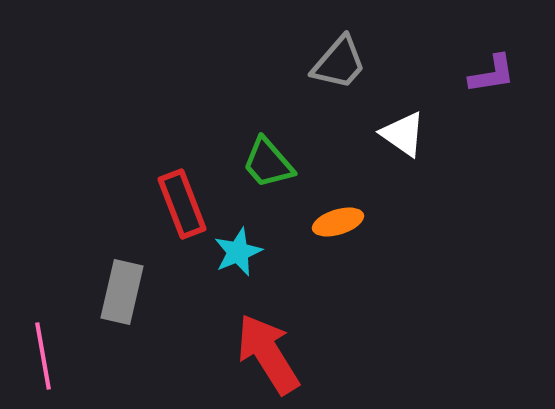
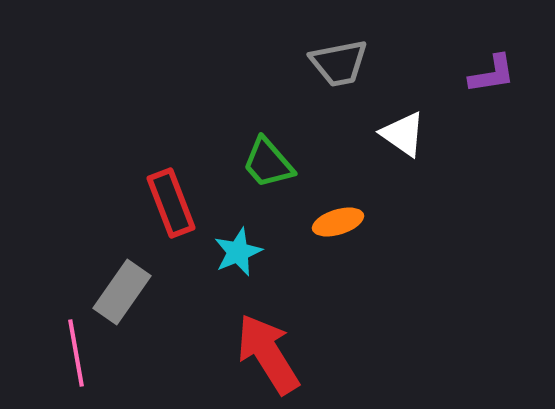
gray trapezoid: rotated 38 degrees clockwise
red rectangle: moved 11 px left, 1 px up
gray rectangle: rotated 22 degrees clockwise
pink line: moved 33 px right, 3 px up
